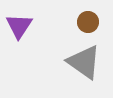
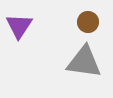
gray triangle: rotated 27 degrees counterclockwise
